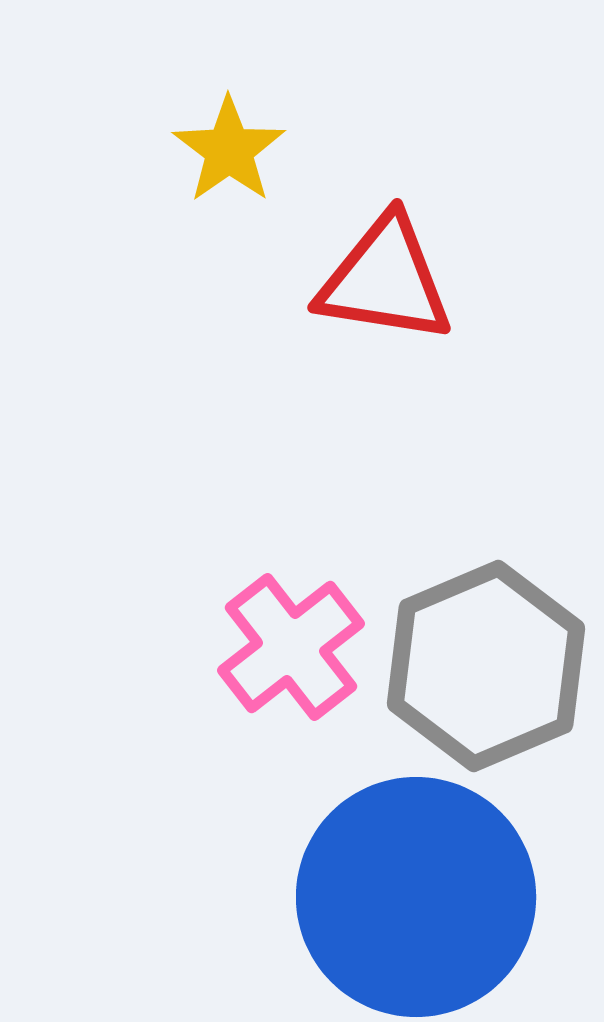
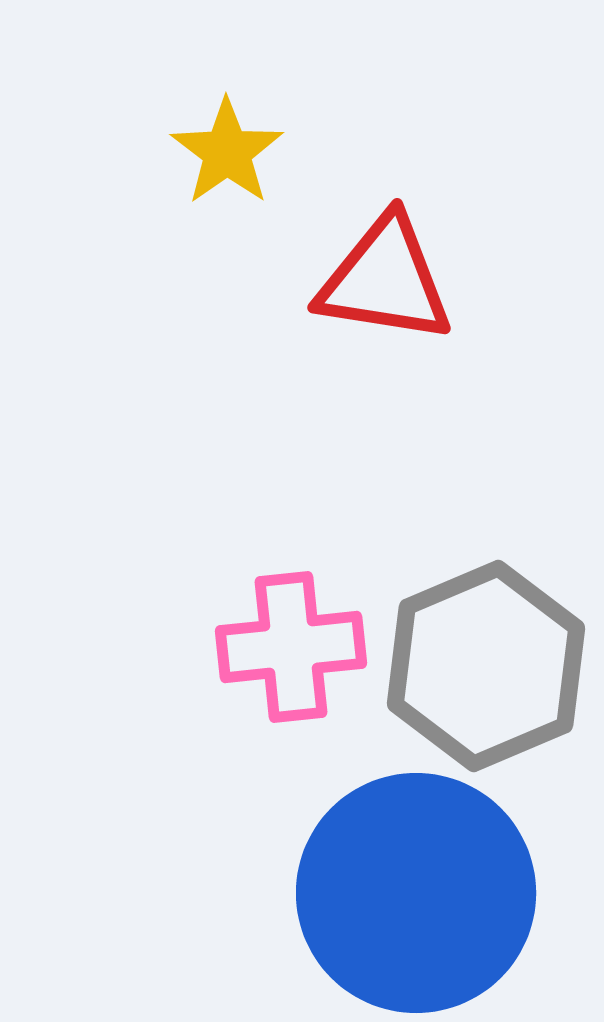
yellow star: moved 2 px left, 2 px down
pink cross: rotated 32 degrees clockwise
blue circle: moved 4 px up
